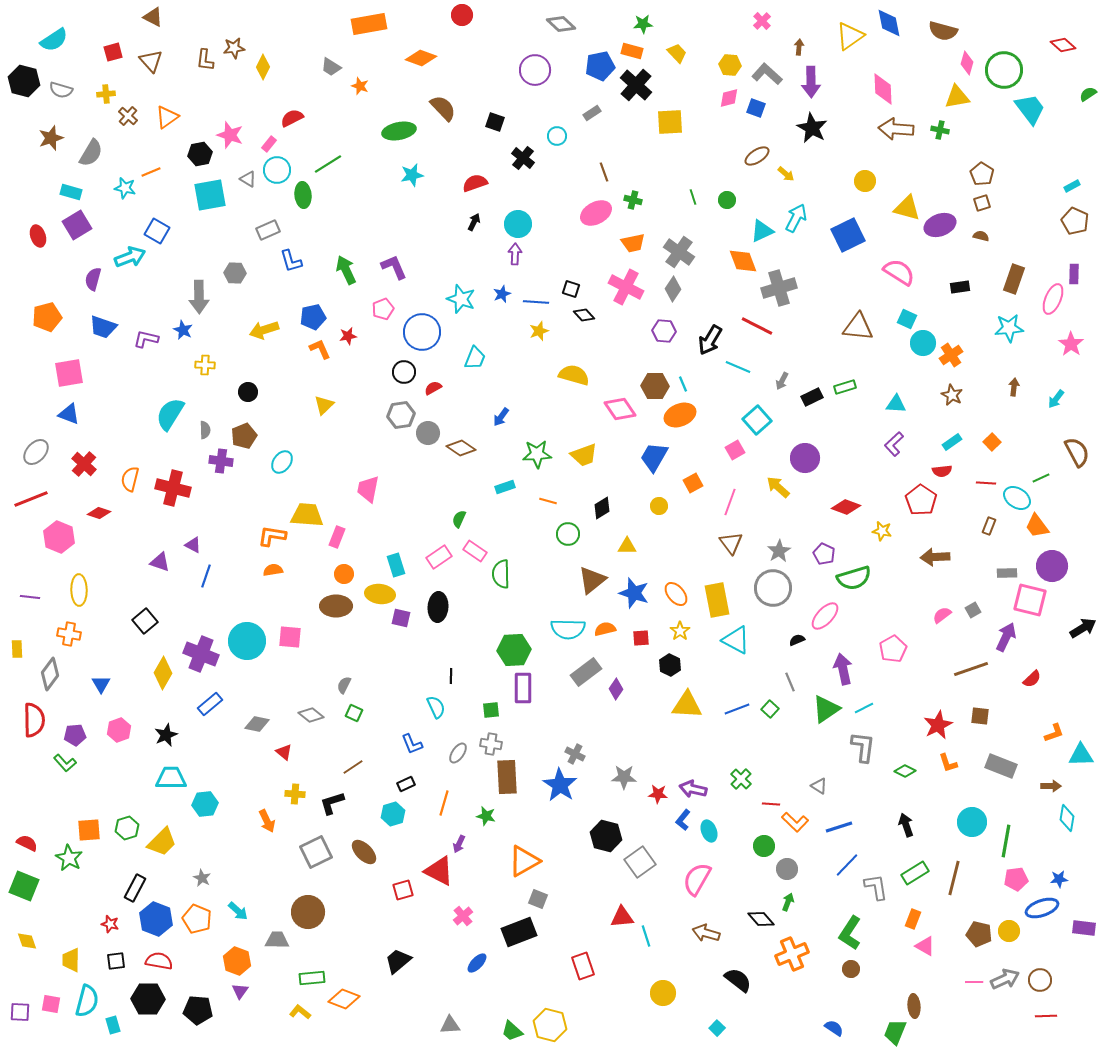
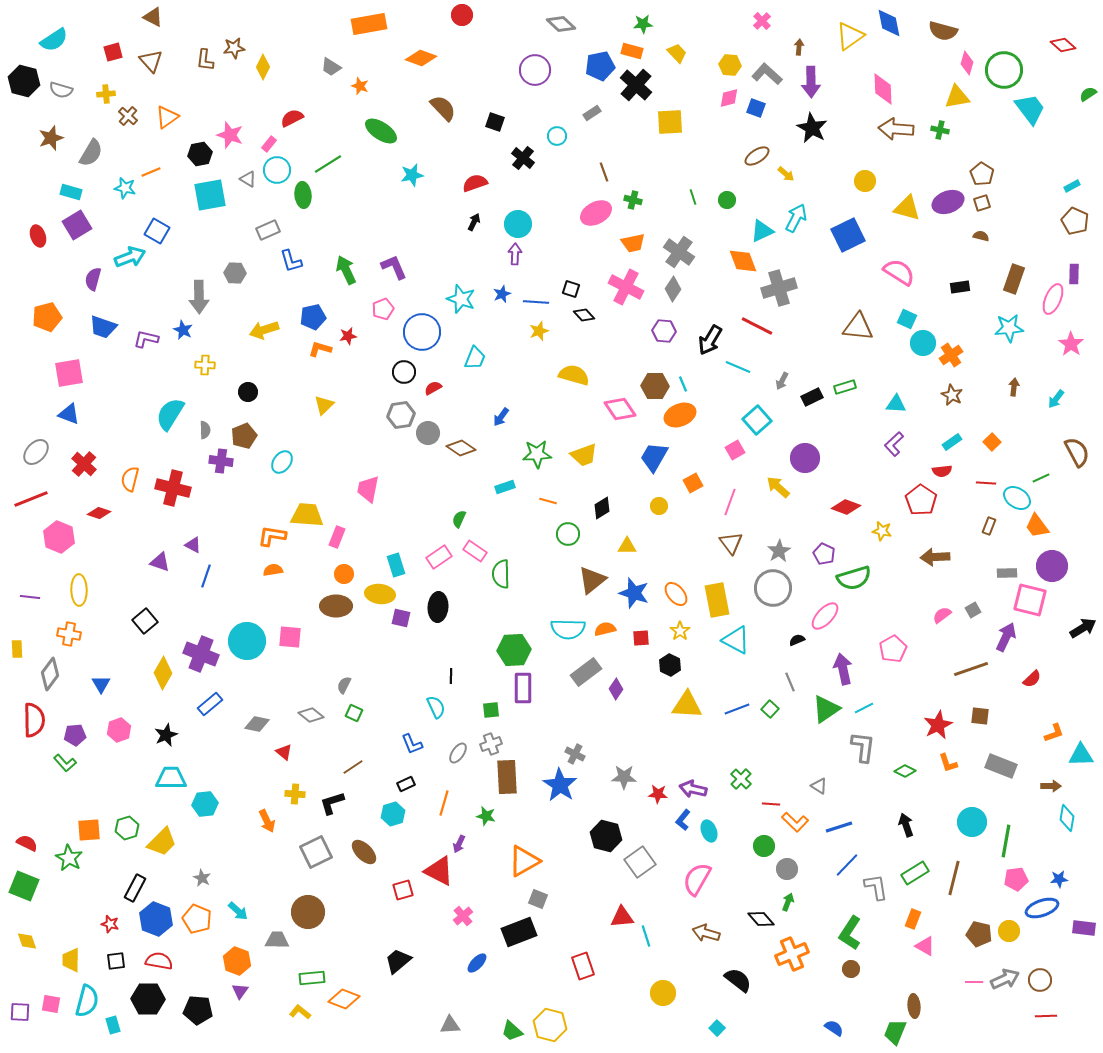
green ellipse at (399, 131): moved 18 px left; rotated 44 degrees clockwise
purple ellipse at (940, 225): moved 8 px right, 23 px up
orange L-shape at (320, 349): rotated 50 degrees counterclockwise
gray cross at (491, 744): rotated 30 degrees counterclockwise
